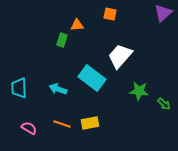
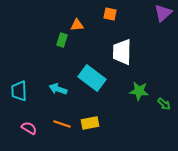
white trapezoid: moved 2 px right, 4 px up; rotated 40 degrees counterclockwise
cyan trapezoid: moved 3 px down
